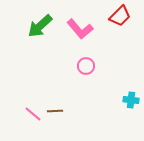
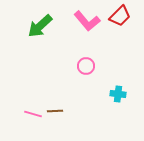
pink L-shape: moved 7 px right, 8 px up
cyan cross: moved 13 px left, 6 px up
pink line: rotated 24 degrees counterclockwise
